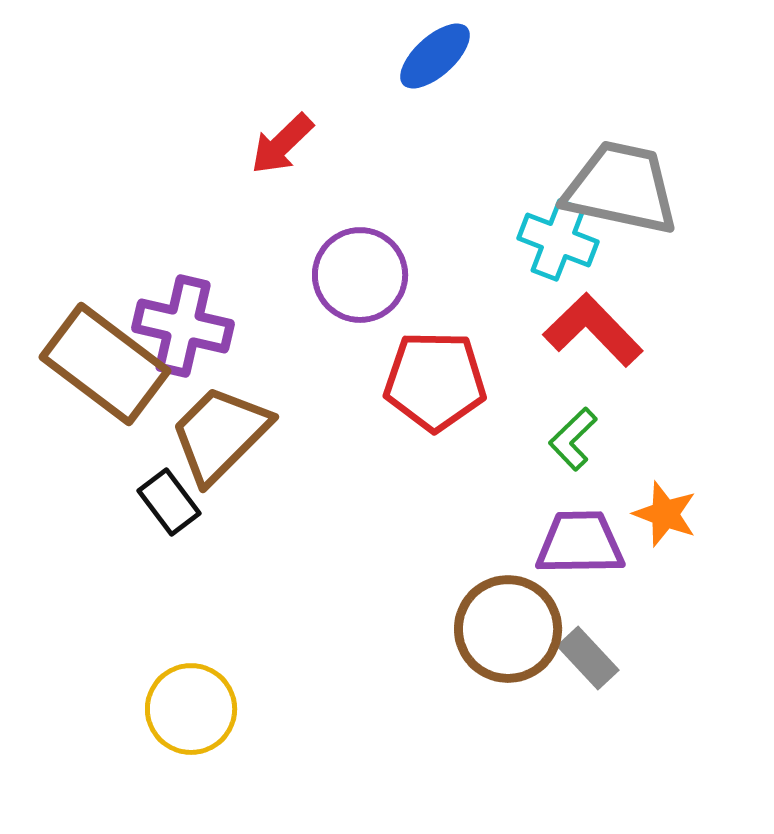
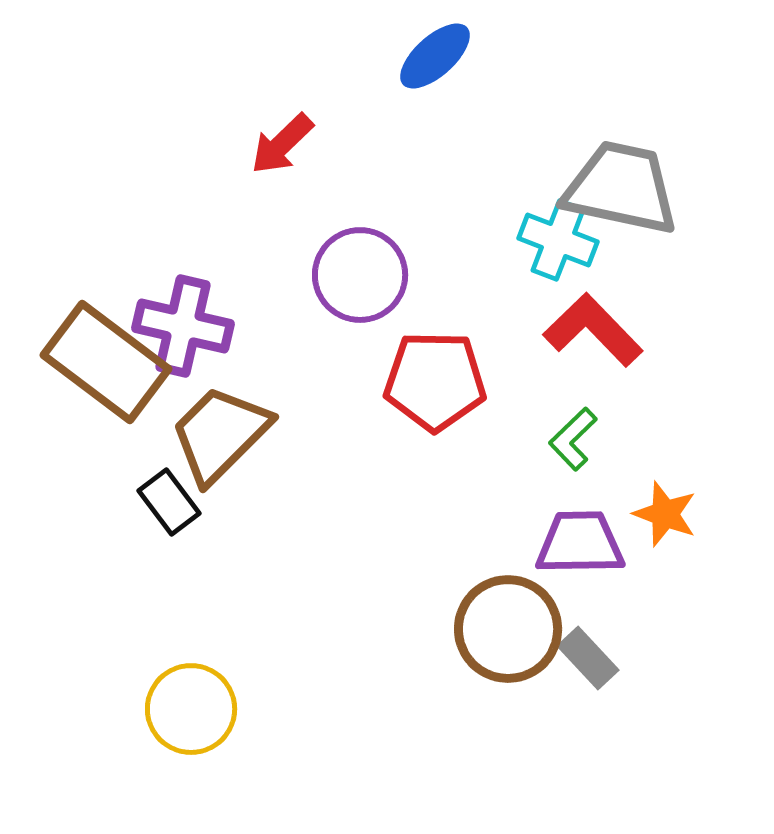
brown rectangle: moved 1 px right, 2 px up
